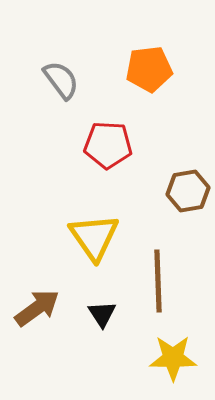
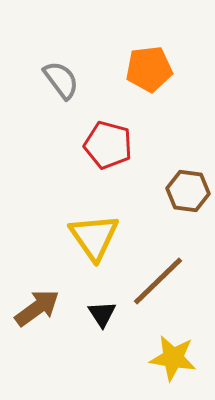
red pentagon: rotated 12 degrees clockwise
brown hexagon: rotated 18 degrees clockwise
brown line: rotated 48 degrees clockwise
yellow star: rotated 9 degrees clockwise
